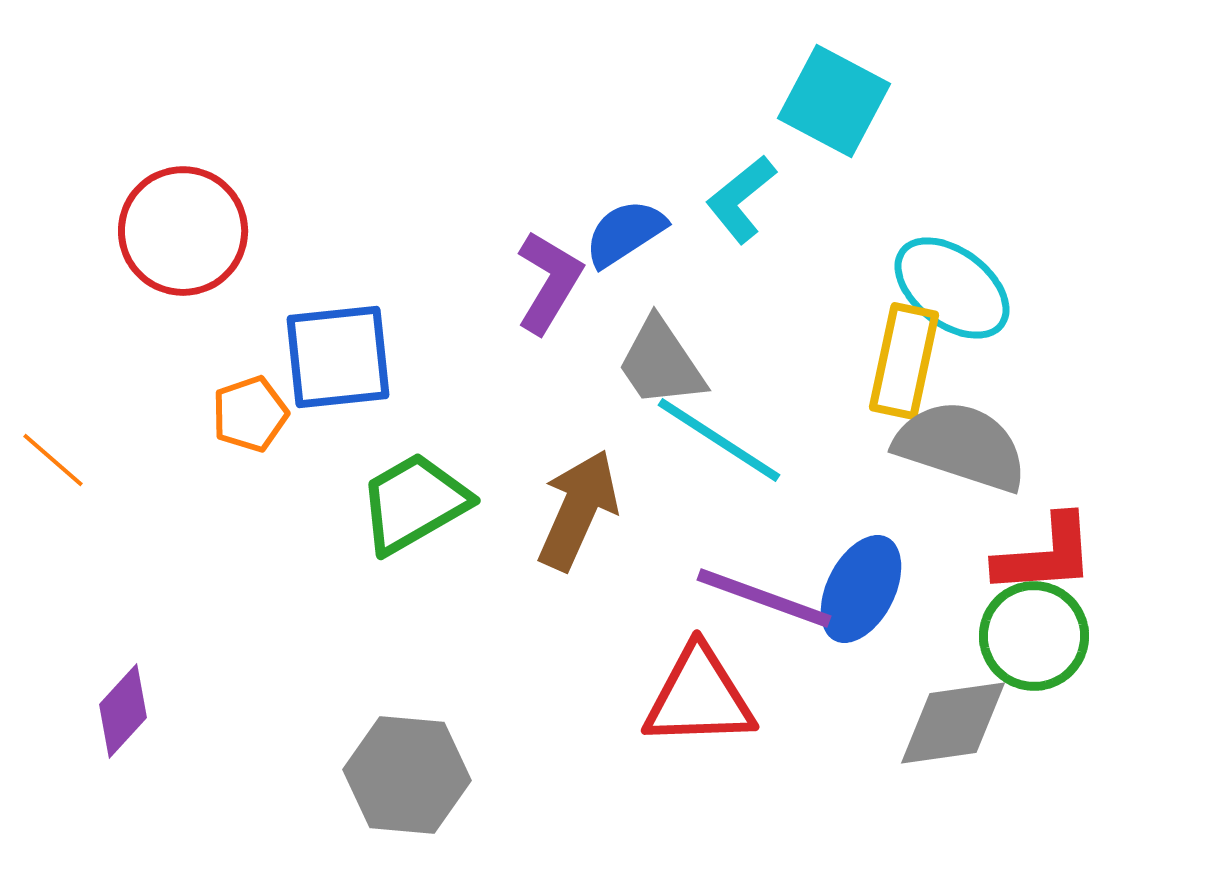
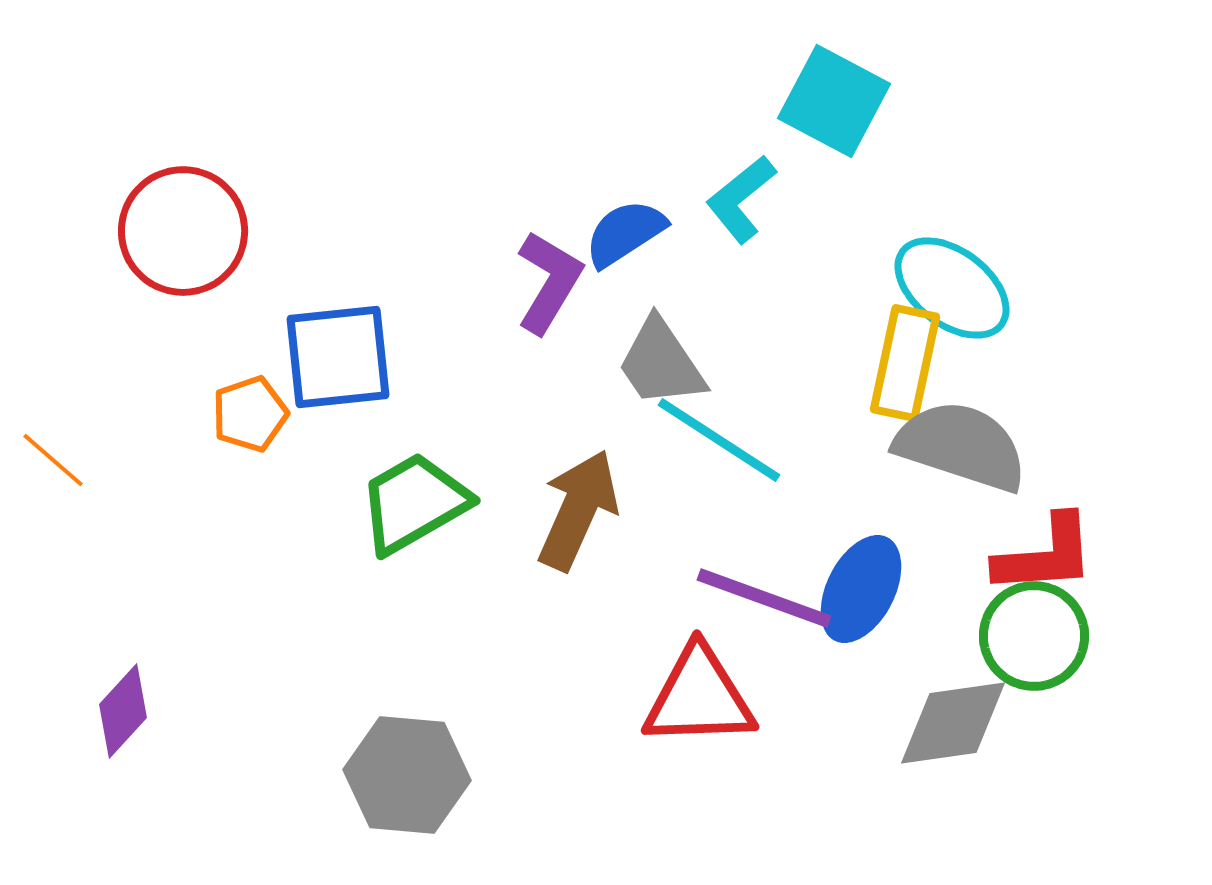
yellow rectangle: moved 1 px right, 2 px down
